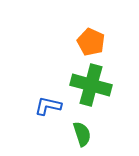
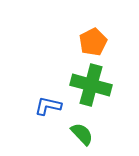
orange pentagon: moved 2 px right; rotated 20 degrees clockwise
green semicircle: rotated 25 degrees counterclockwise
